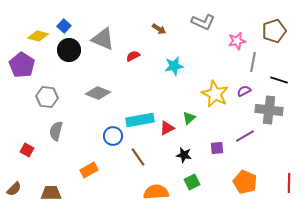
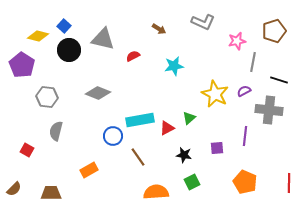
gray triangle: rotated 10 degrees counterclockwise
purple line: rotated 54 degrees counterclockwise
